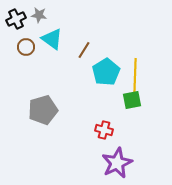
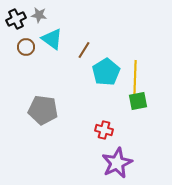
yellow line: moved 2 px down
green square: moved 6 px right, 1 px down
gray pentagon: rotated 24 degrees clockwise
